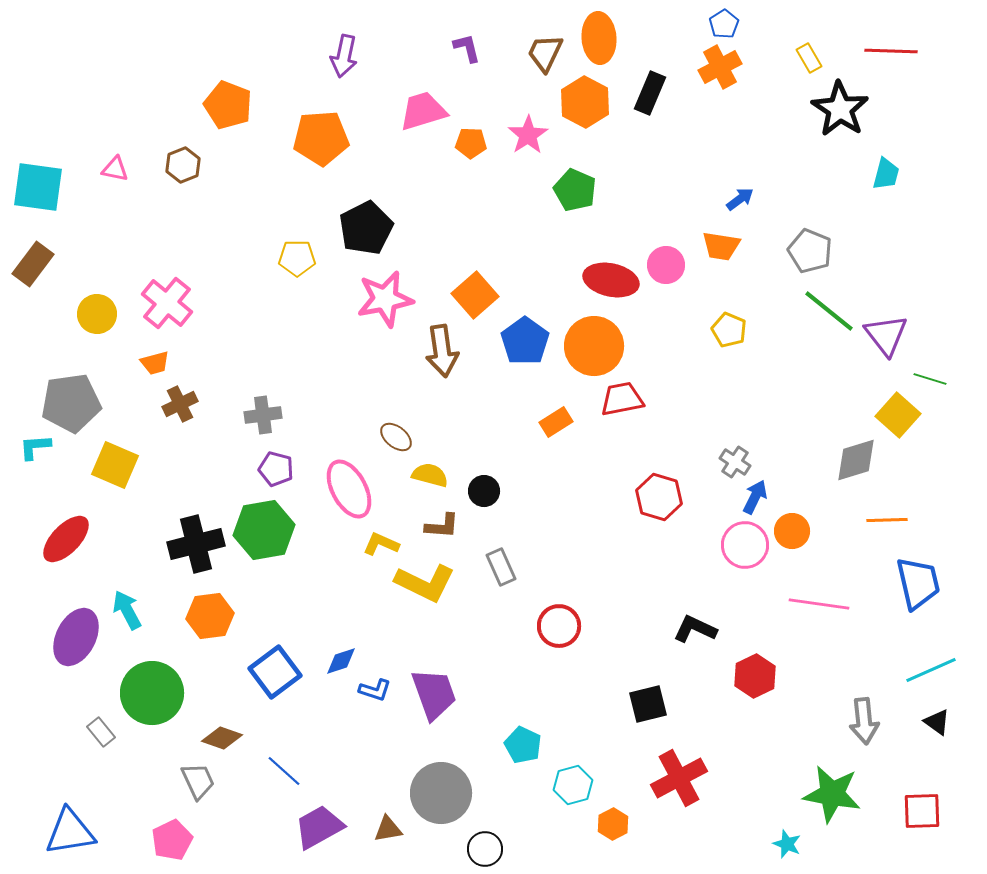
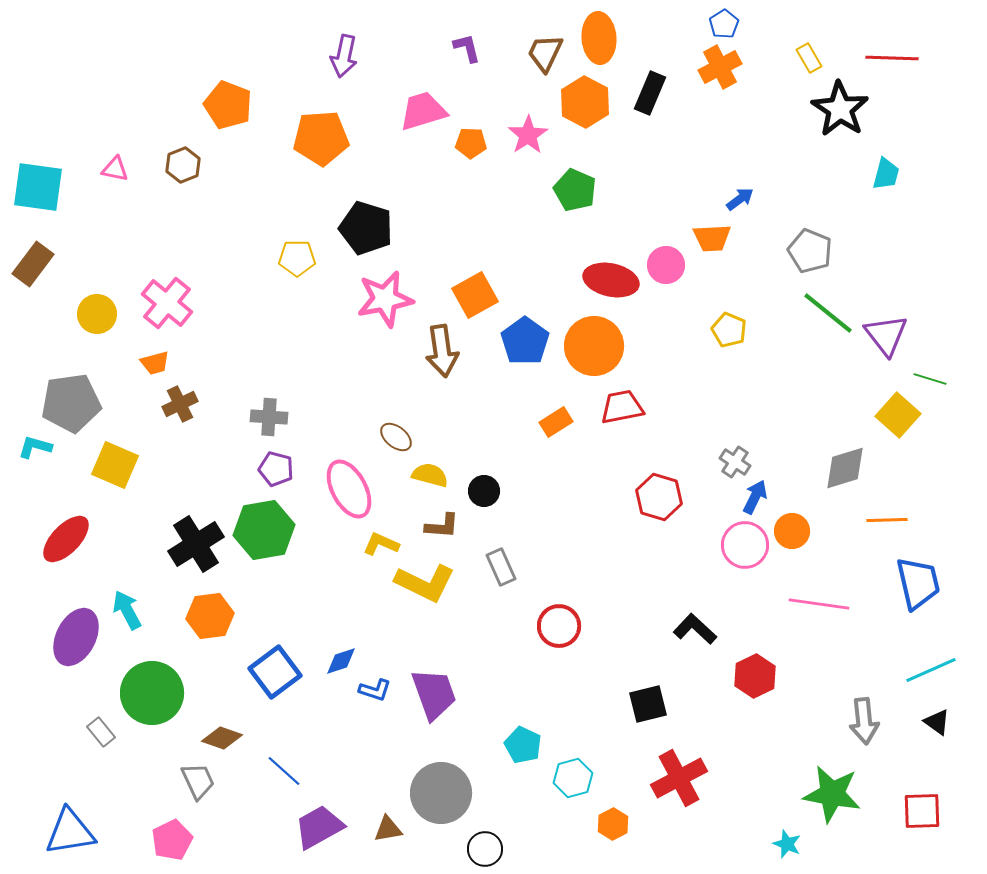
red line at (891, 51): moved 1 px right, 7 px down
black pentagon at (366, 228): rotated 28 degrees counterclockwise
orange trapezoid at (721, 246): moved 9 px left, 8 px up; rotated 12 degrees counterclockwise
orange square at (475, 295): rotated 12 degrees clockwise
green line at (829, 311): moved 1 px left, 2 px down
red trapezoid at (622, 399): moved 8 px down
gray cross at (263, 415): moved 6 px right, 2 px down; rotated 12 degrees clockwise
cyan L-shape at (35, 447): rotated 20 degrees clockwise
gray diamond at (856, 460): moved 11 px left, 8 px down
black cross at (196, 544): rotated 18 degrees counterclockwise
black L-shape at (695, 629): rotated 18 degrees clockwise
cyan hexagon at (573, 785): moved 7 px up
